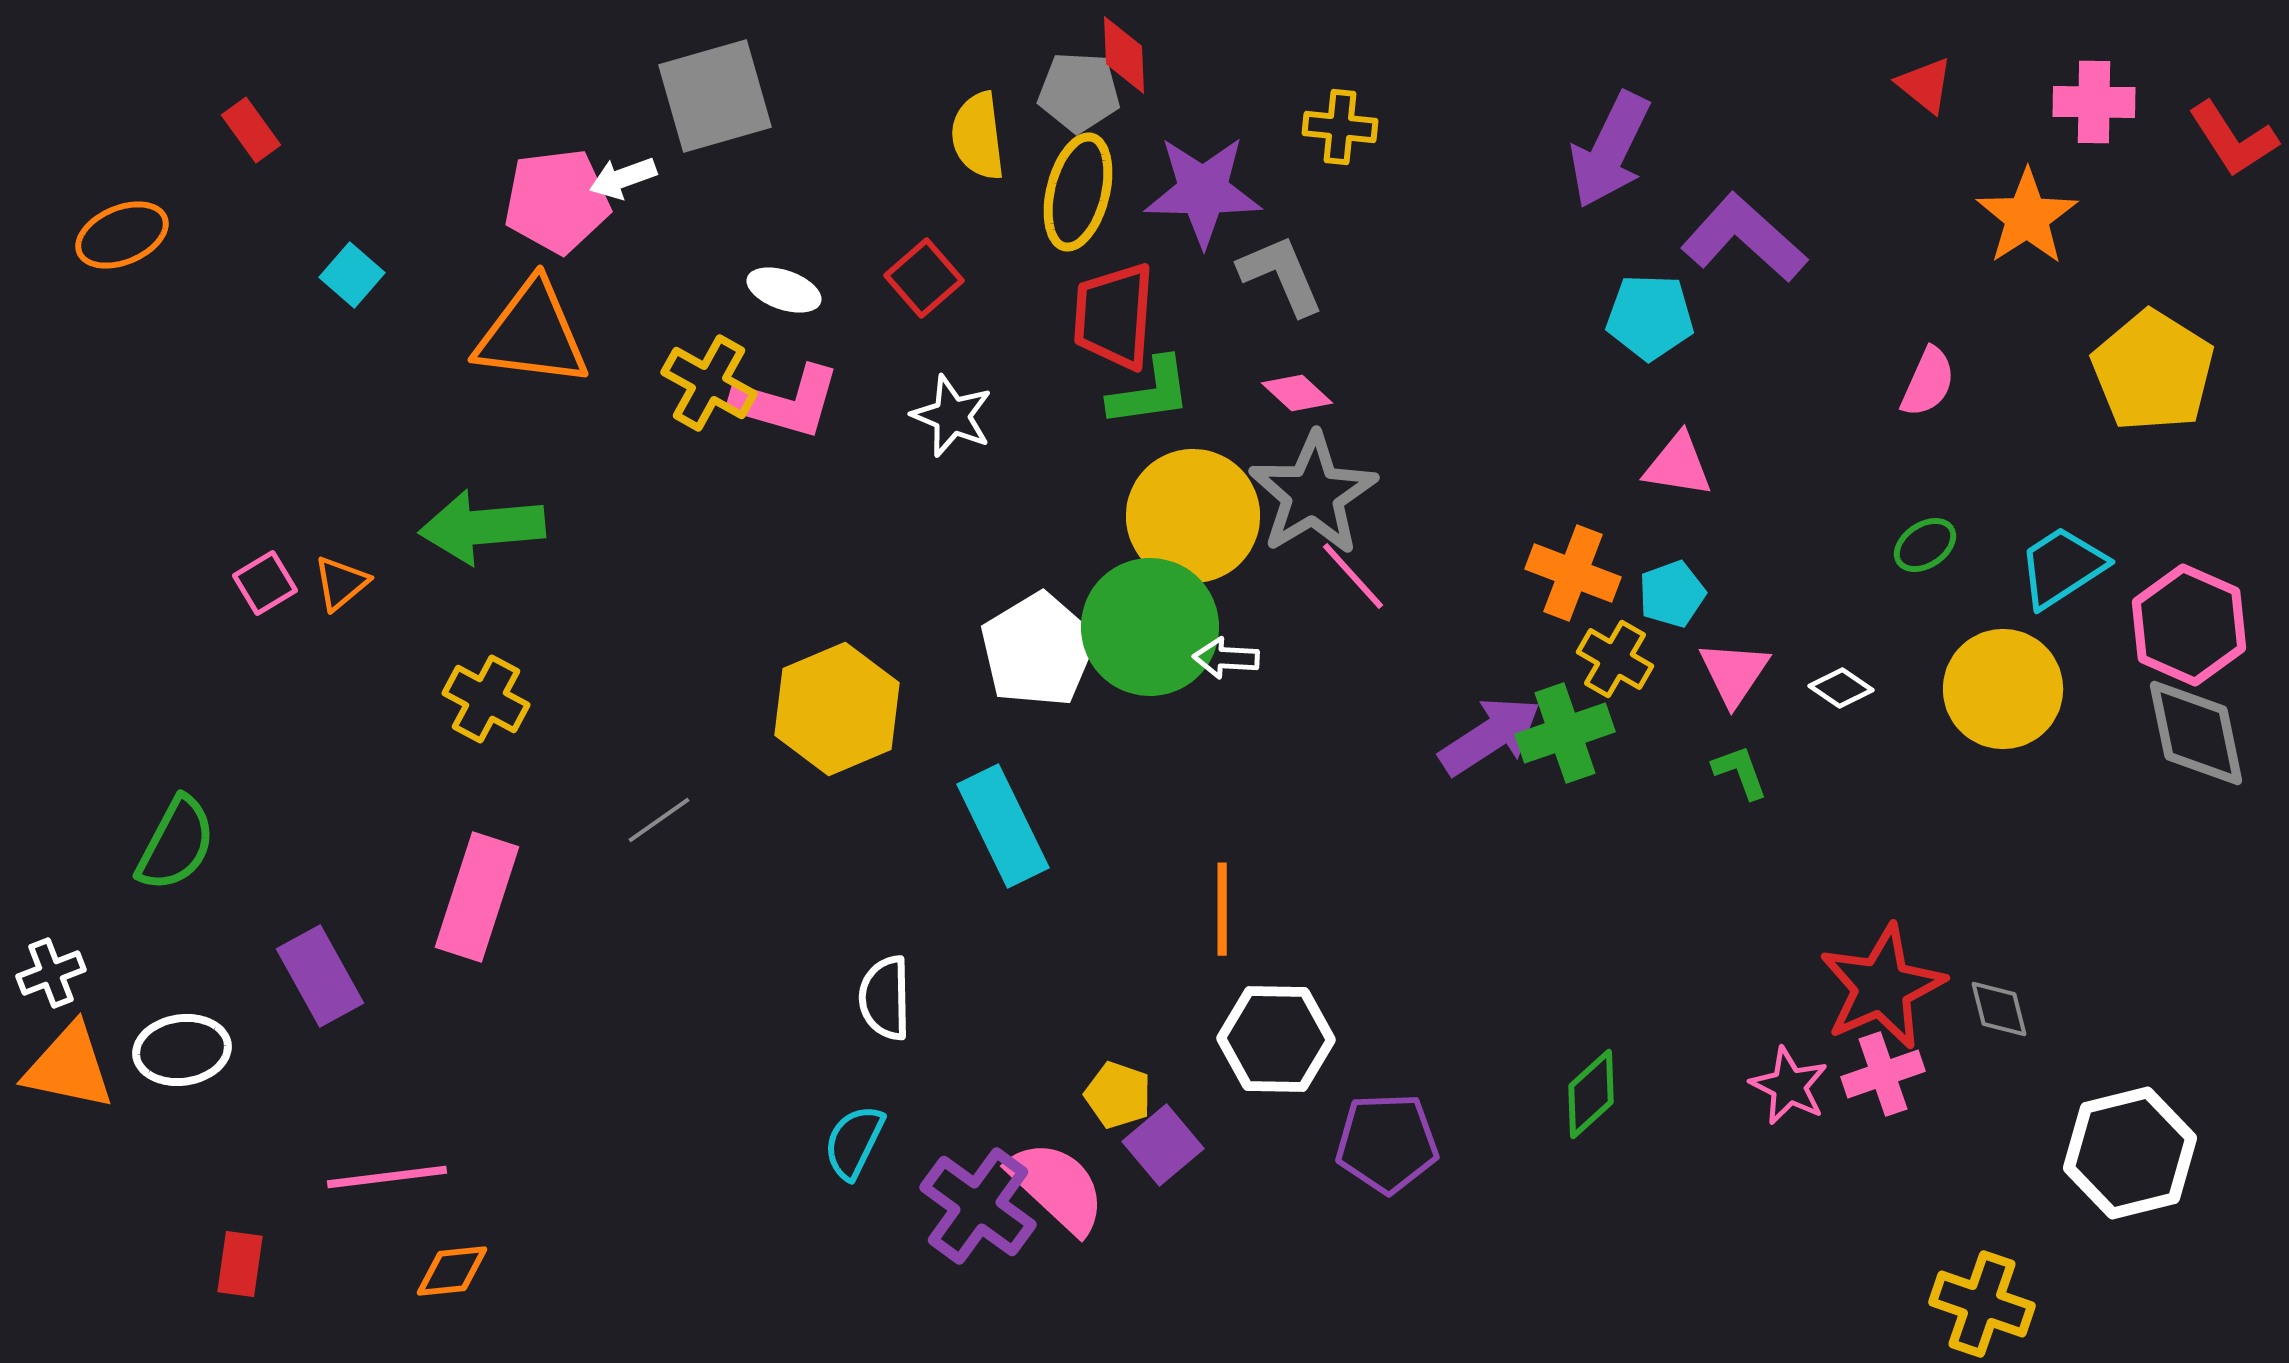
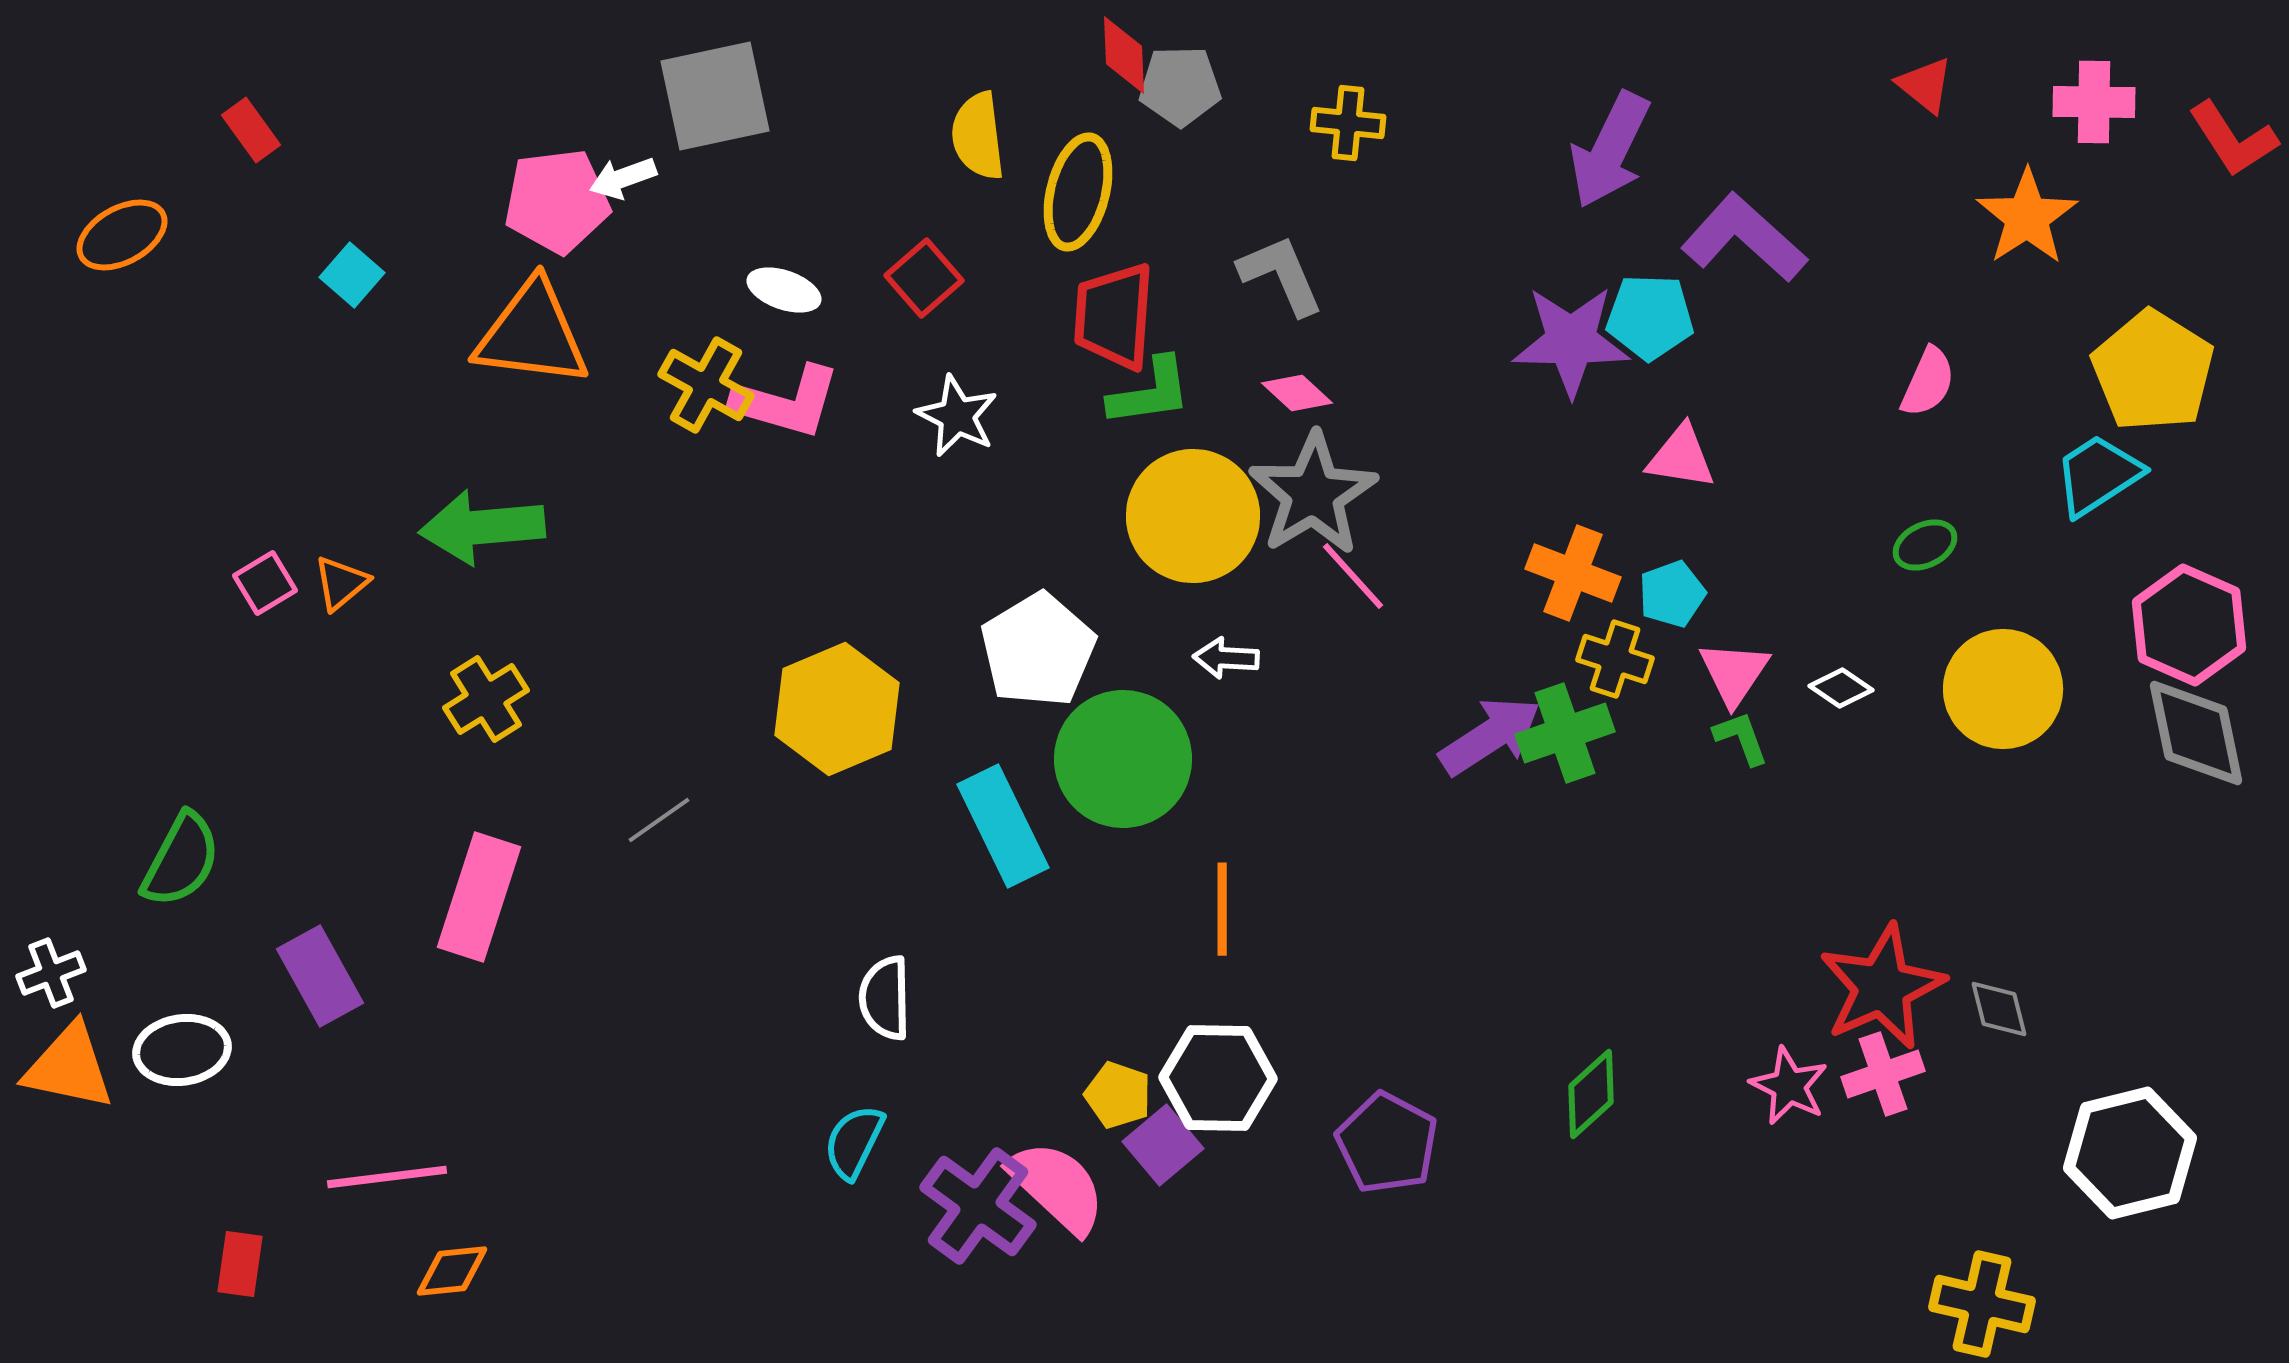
gray pentagon at (1079, 92): moved 101 px right, 6 px up; rotated 4 degrees counterclockwise
gray square at (715, 96): rotated 4 degrees clockwise
yellow cross at (1340, 127): moved 8 px right, 4 px up
purple star at (1203, 191): moved 368 px right, 150 px down
orange ellipse at (122, 235): rotated 6 degrees counterclockwise
yellow cross at (709, 383): moved 3 px left, 2 px down
white star at (952, 416): moved 5 px right; rotated 4 degrees clockwise
pink triangle at (1678, 465): moved 3 px right, 8 px up
green ellipse at (1925, 545): rotated 8 degrees clockwise
cyan trapezoid at (2062, 567): moved 36 px right, 92 px up
green circle at (1150, 627): moved 27 px left, 132 px down
yellow cross at (1615, 659): rotated 12 degrees counterclockwise
yellow cross at (486, 699): rotated 30 degrees clockwise
green L-shape at (1740, 772): moved 1 px right, 34 px up
green semicircle at (176, 844): moved 5 px right, 16 px down
pink rectangle at (477, 897): moved 2 px right
white hexagon at (1276, 1039): moved 58 px left, 39 px down
purple pentagon at (1387, 1143): rotated 30 degrees clockwise
yellow cross at (1982, 1304): rotated 6 degrees counterclockwise
